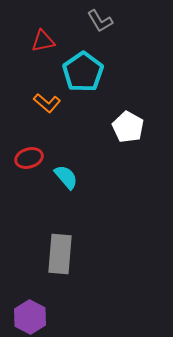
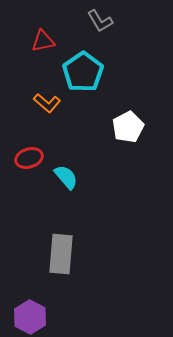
white pentagon: rotated 16 degrees clockwise
gray rectangle: moved 1 px right
